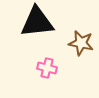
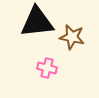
brown star: moved 9 px left, 6 px up
